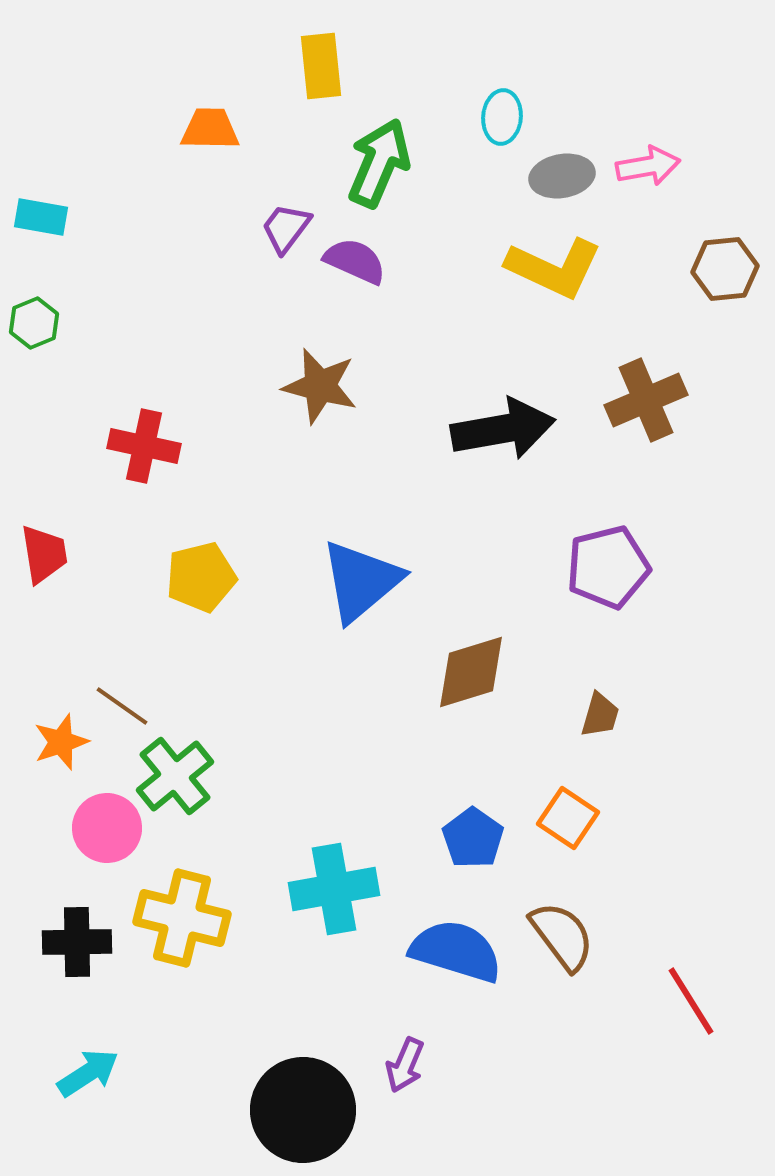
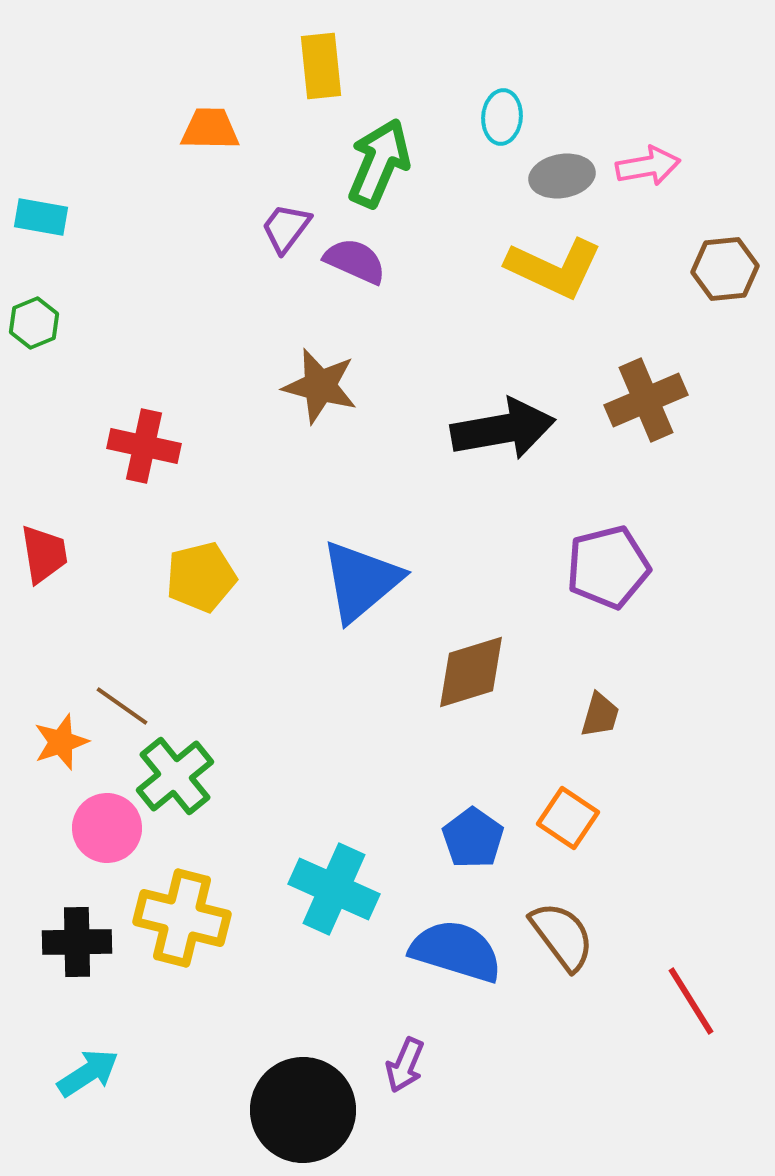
cyan cross: rotated 34 degrees clockwise
